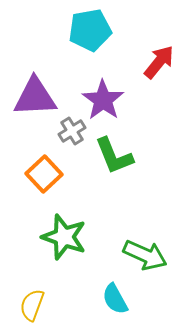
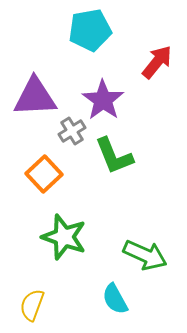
red arrow: moved 2 px left
